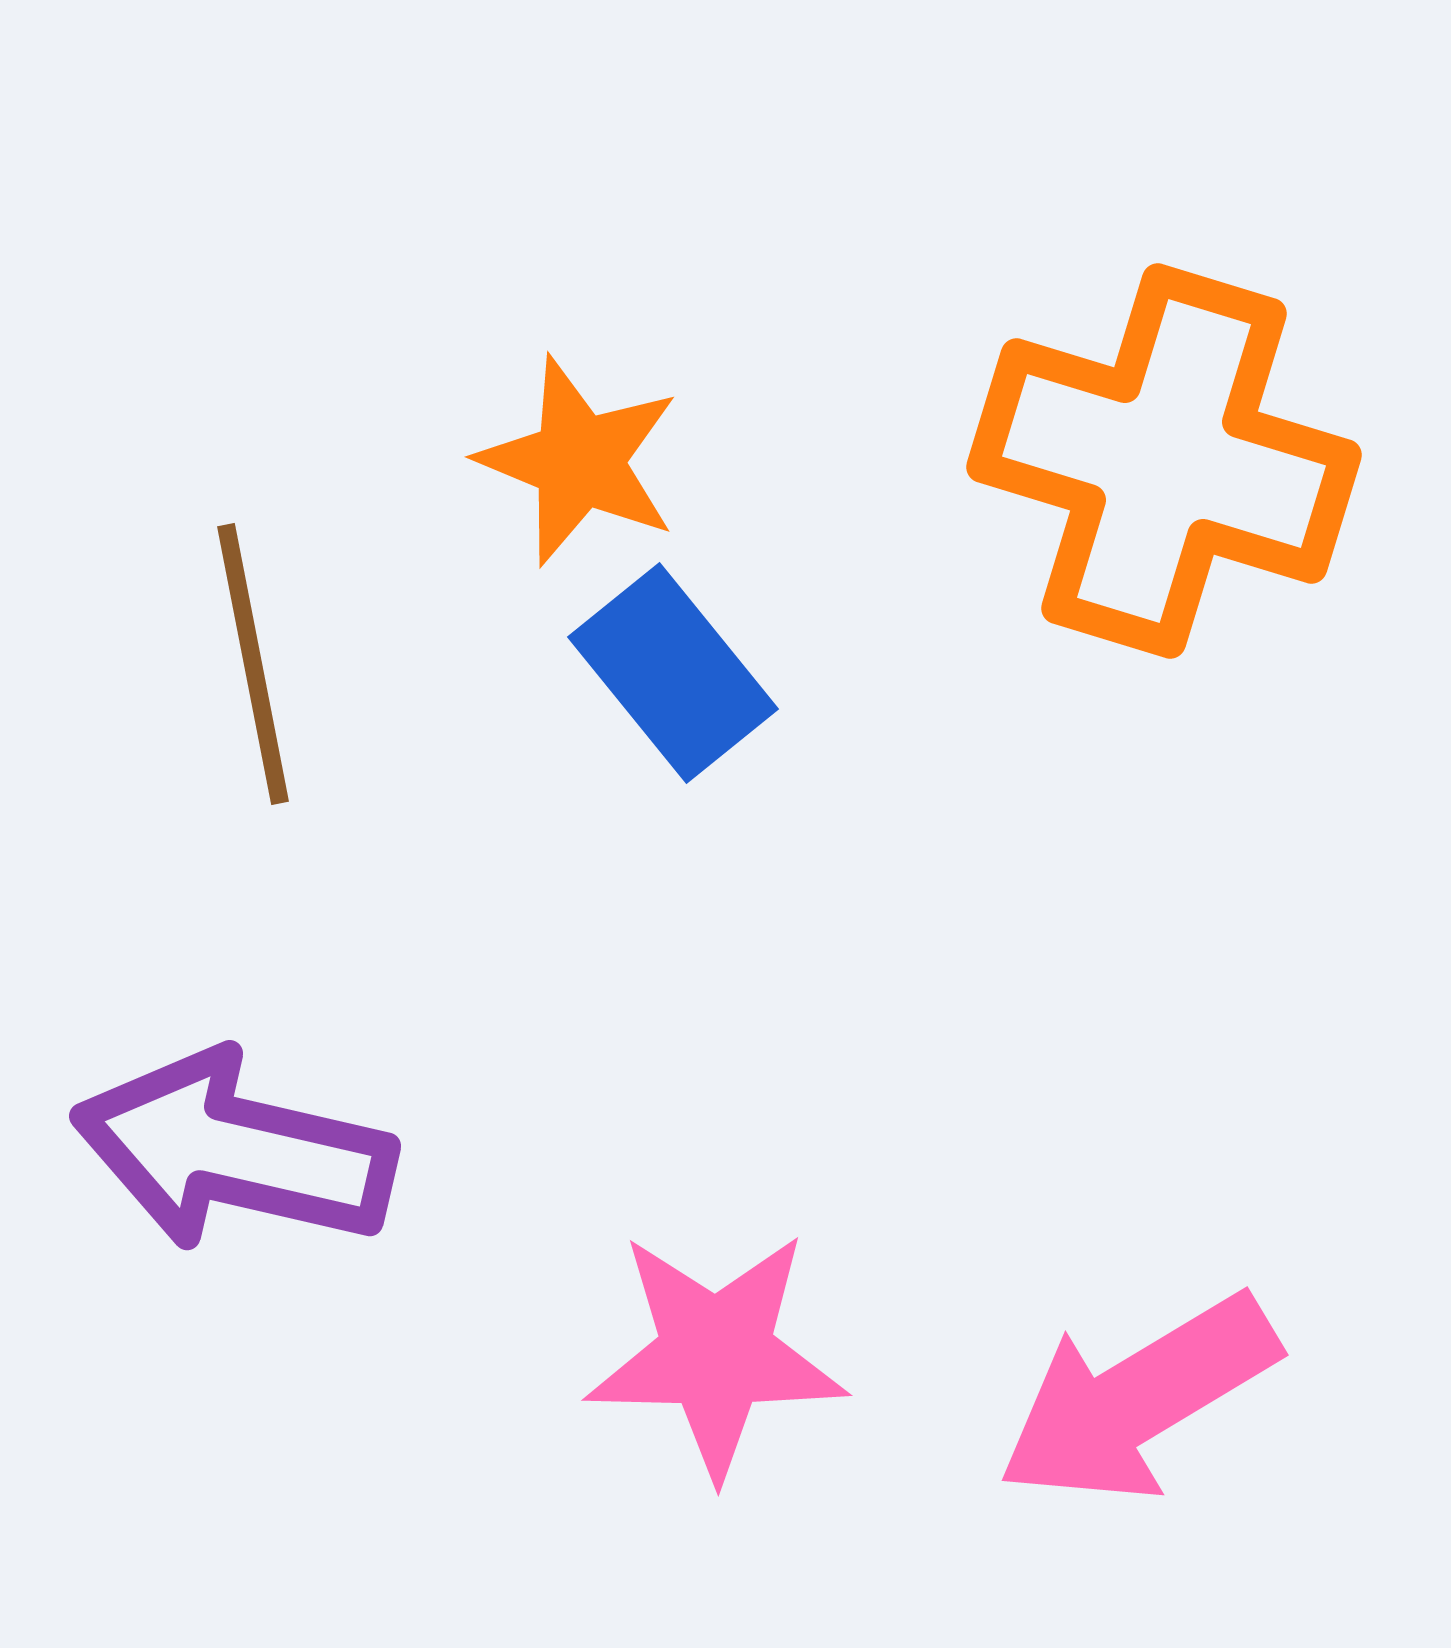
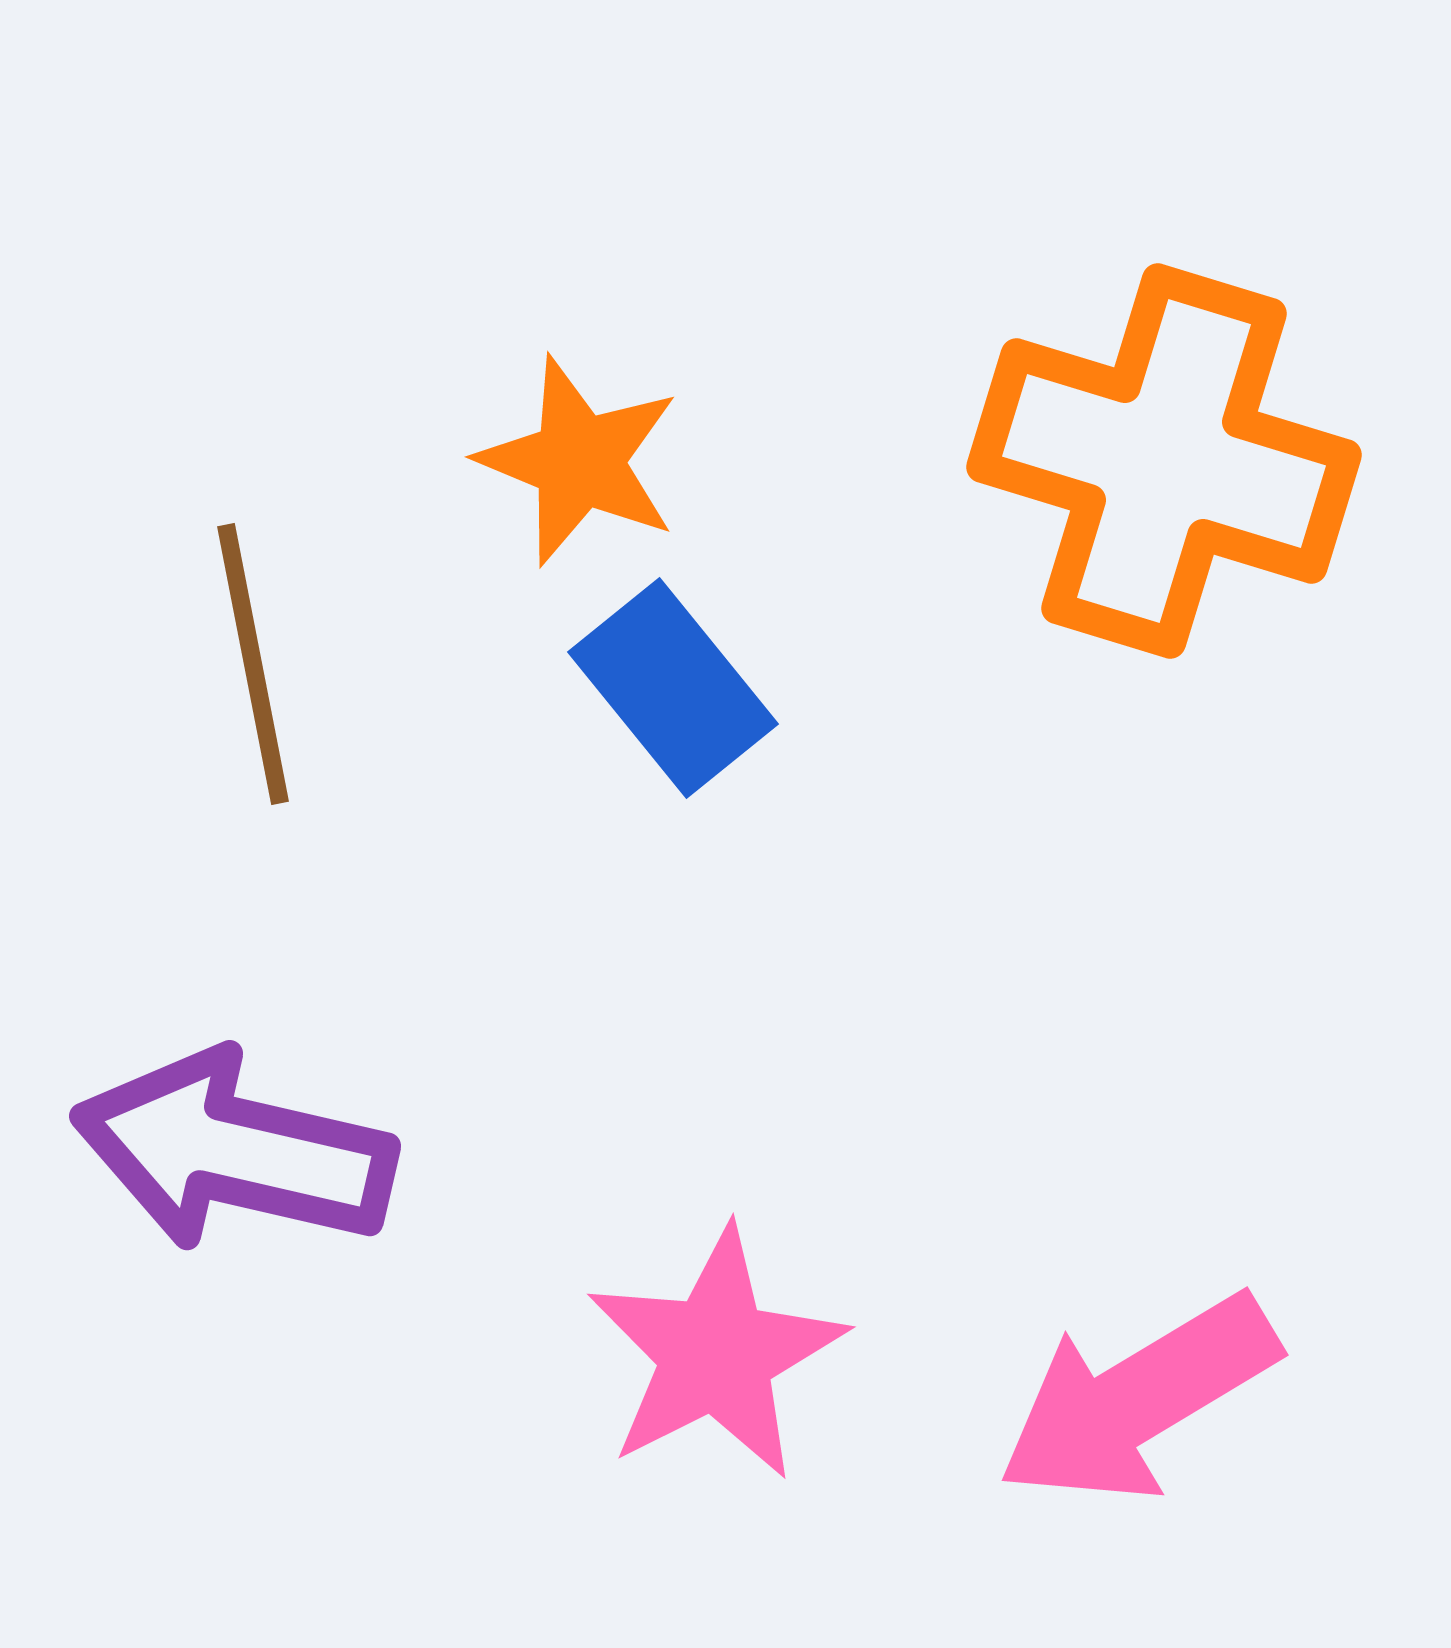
blue rectangle: moved 15 px down
pink star: rotated 28 degrees counterclockwise
